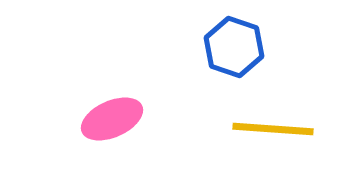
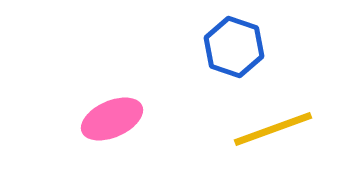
yellow line: rotated 24 degrees counterclockwise
